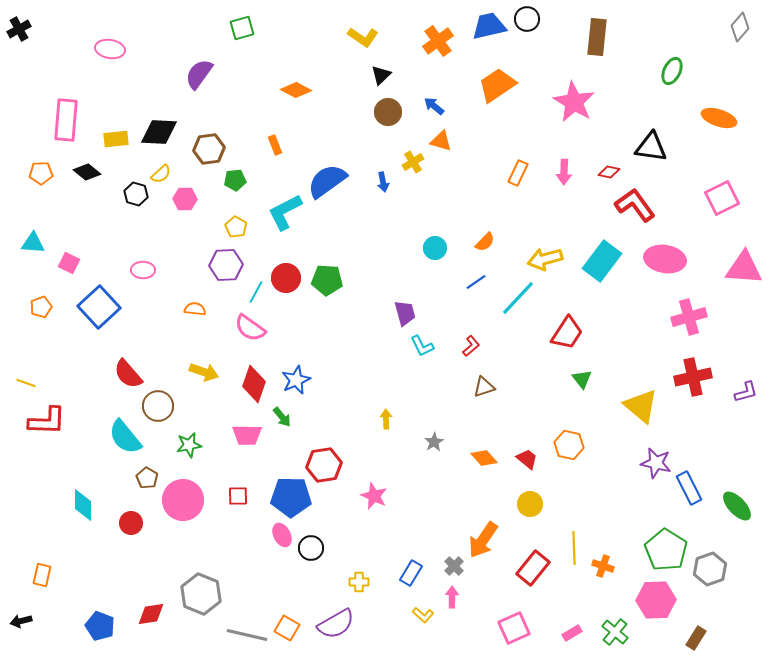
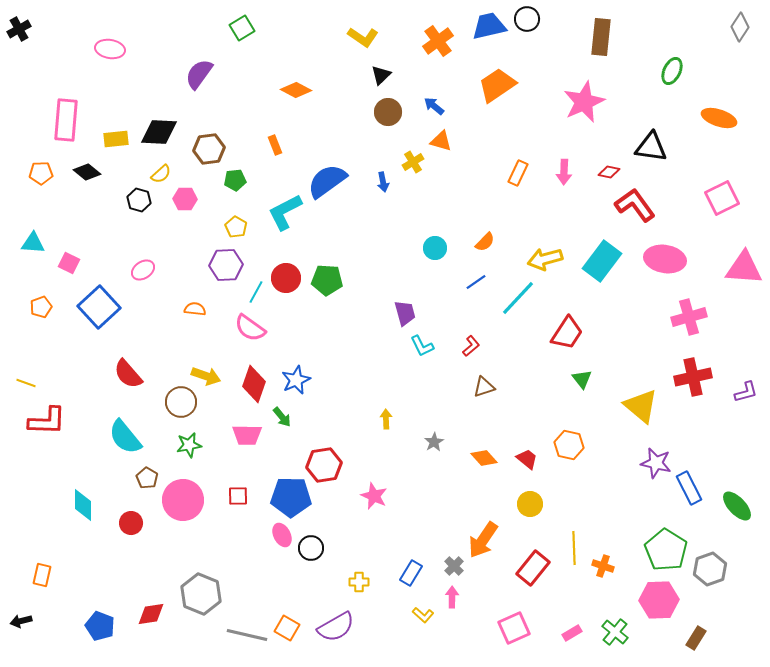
gray diamond at (740, 27): rotated 8 degrees counterclockwise
green square at (242, 28): rotated 15 degrees counterclockwise
brown rectangle at (597, 37): moved 4 px right
pink star at (574, 102): moved 10 px right; rotated 18 degrees clockwise
black hexagon at (136, 194): moved 3 px right, 6 px down
pink ellipse at (143, 270): rotated 35 degrees counterclockwise
yellow arrow at (204, 372): moved 2 px right, 4 px down
brown circle at (158, 406): moved 23 px right, 4 px up
pink hexagon at (656, 600): moved 3 px right
purple semicircle at (336, 624): moved 3 px down
